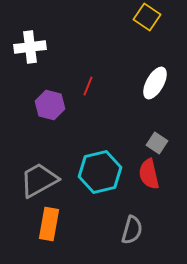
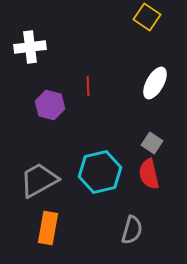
red line: rotated 24 degrees counterclockwise
gray square: moved 5 px left
orange rectangle: moved 1 px left, 4 px down
